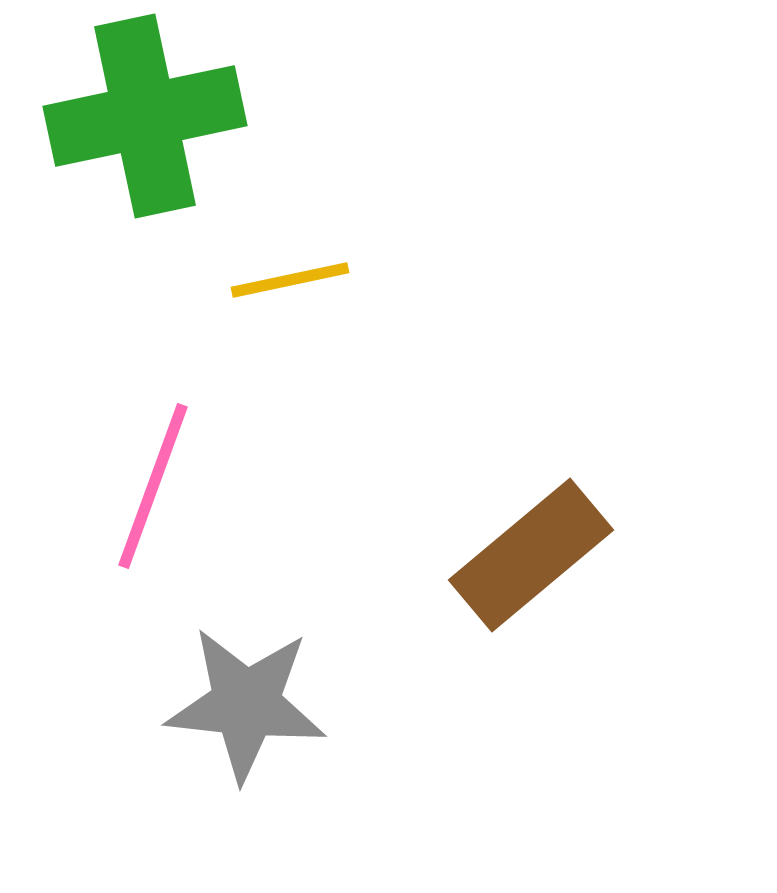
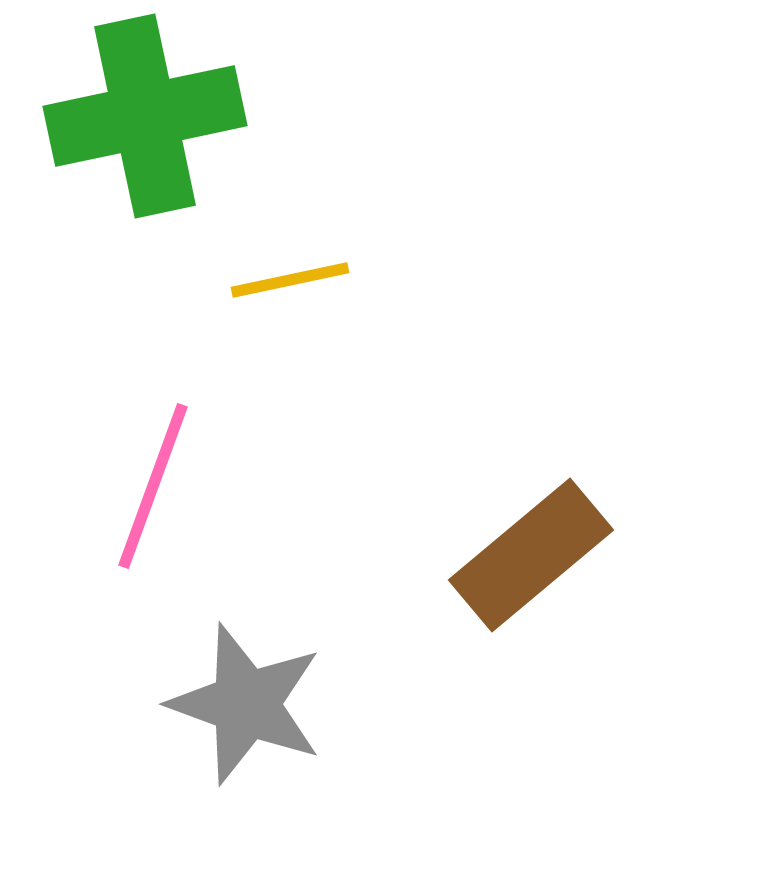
gray star: rotated 14 degrees clockwise
